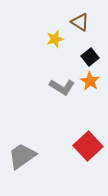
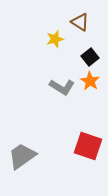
red square: rotated 28 degrees counterclockwise
